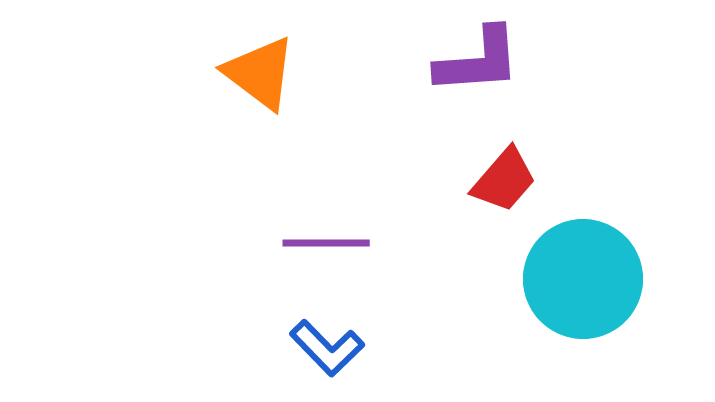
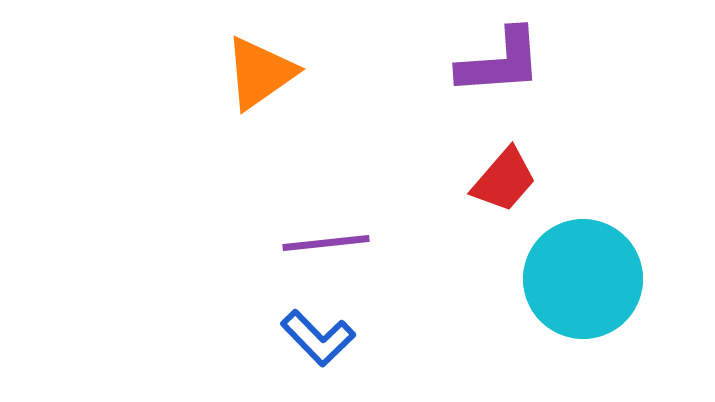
purple L-shape: moved 22 px right, 1 px down
orange triangle: rotated 48 degrees clockwise
purple line: rotated 6 degrees counterclockwise
blue L-shape: moved 9 px left, 10 px up
